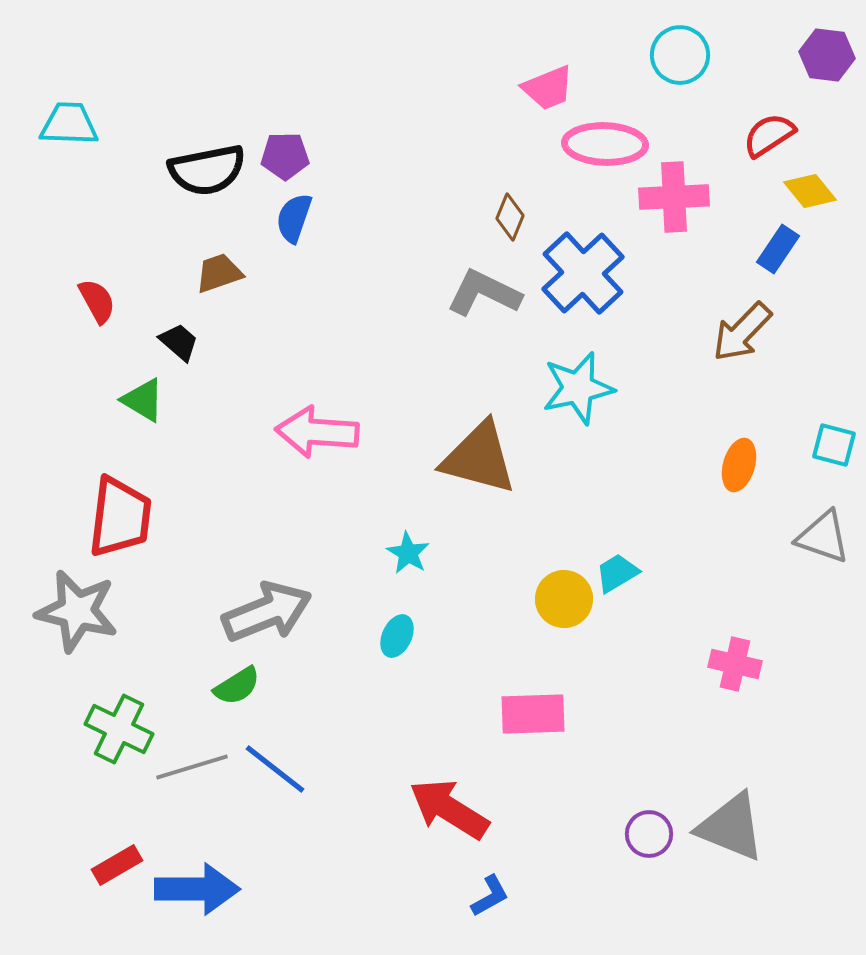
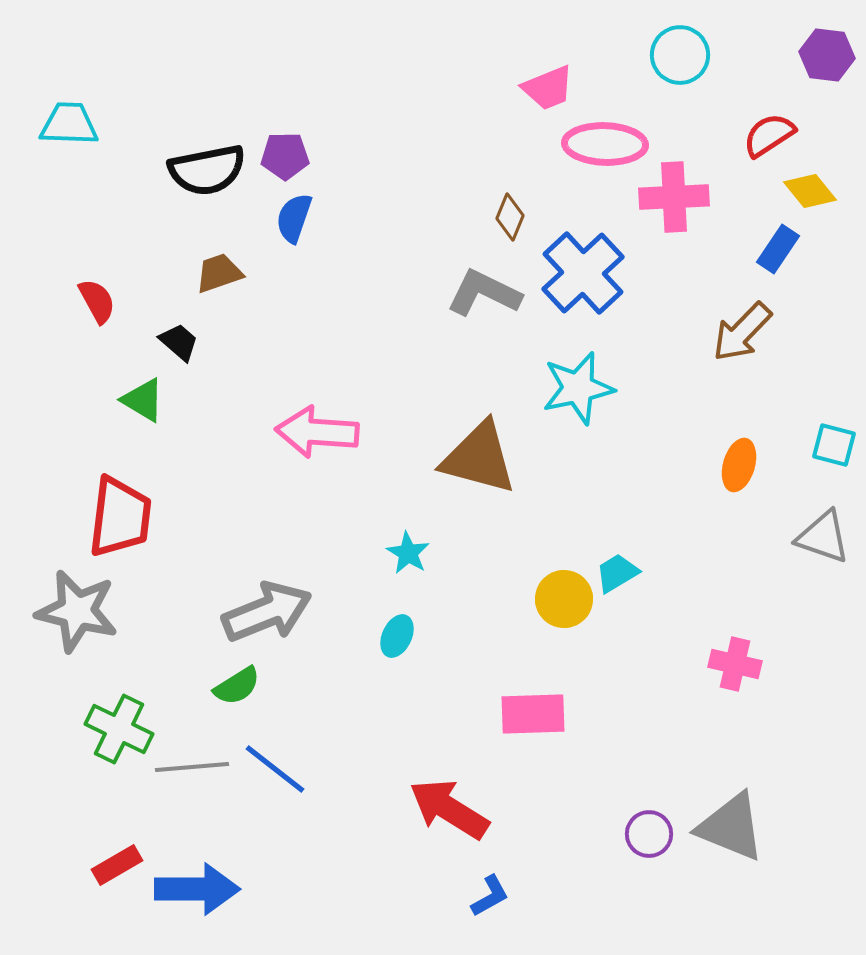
gray line at (192, 767): rotated 12 degrees clockwise
